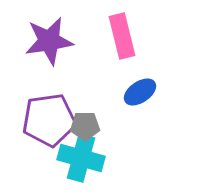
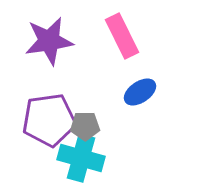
pink rectangle: rotated 12 degrees counterclockwise
